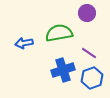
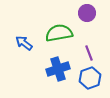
blue arrow: rotated 48 degrees clockwise
purple line: rotated 35 degrees clockwise
blue cross: moved 5 px left, 1 px up
blue hexagon: moved 2 px left
